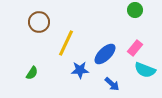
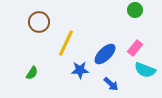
blue arrow: moved 1 px left
